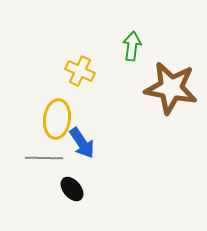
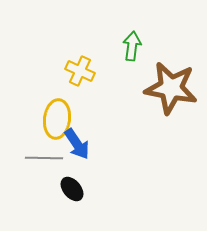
blue arrow: moved 5 px left, 1 px down
